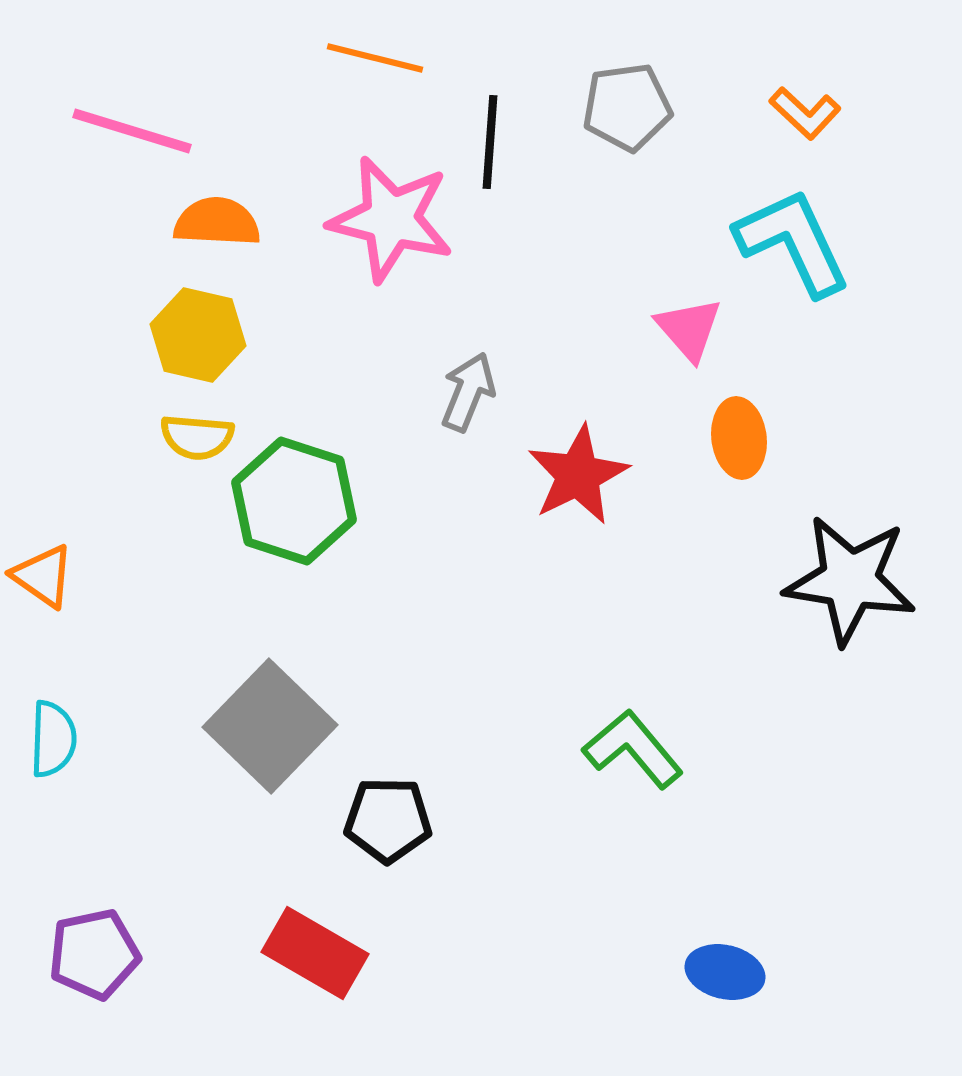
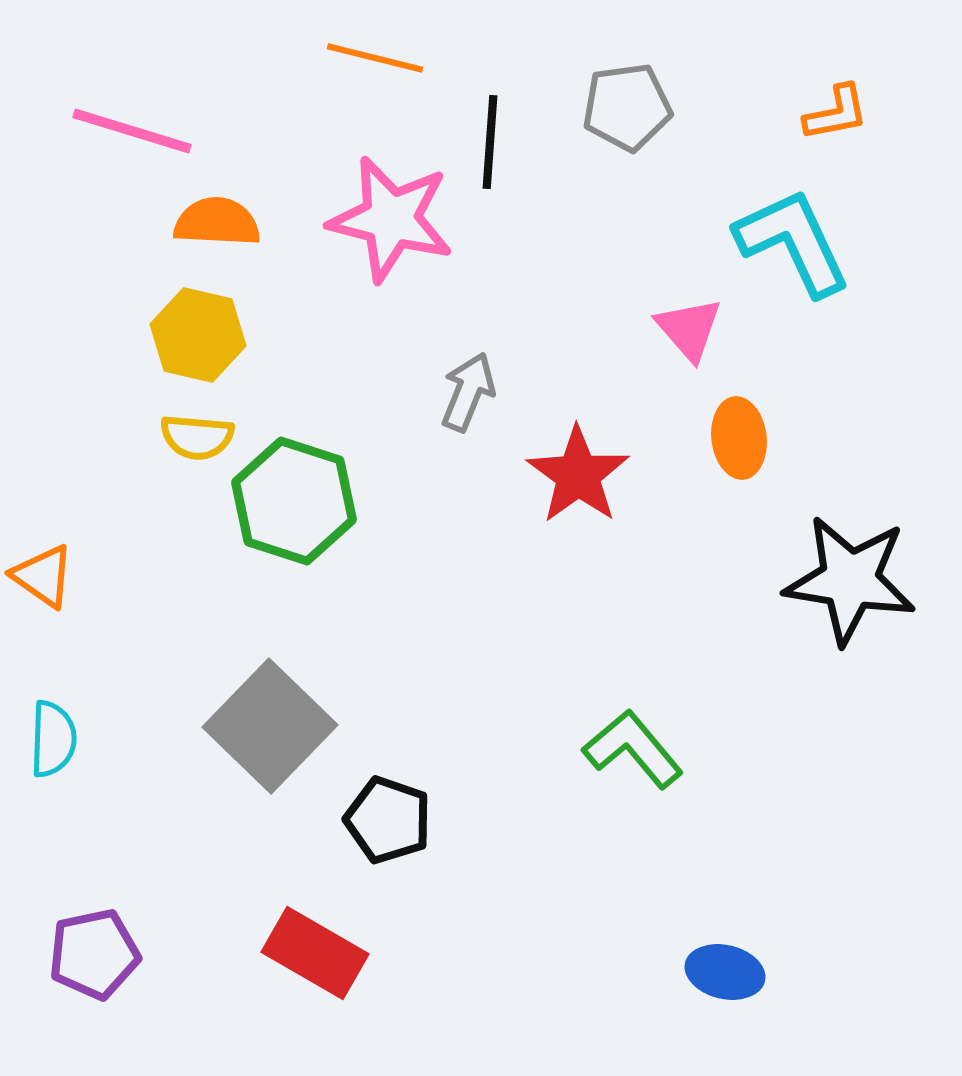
orange L-shape: moved 31 px right; rotated 54 degrees counterclockwise
red star: rotated 10 degrees counterclockwise
black pentagon: rotated 18 degrees clockwise
